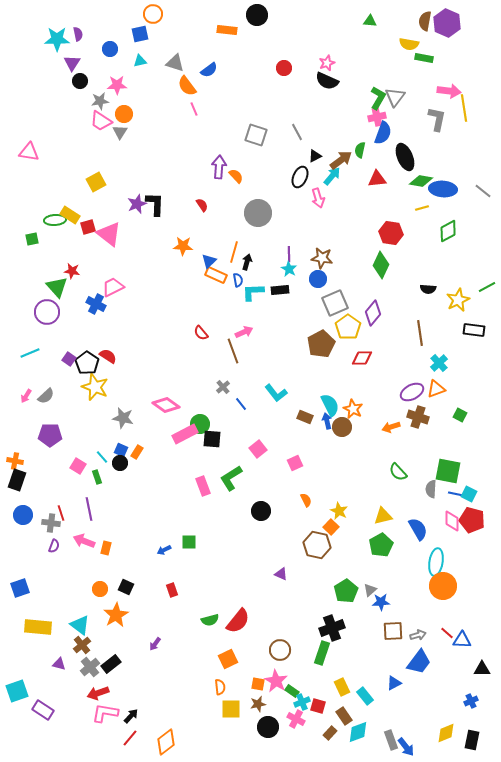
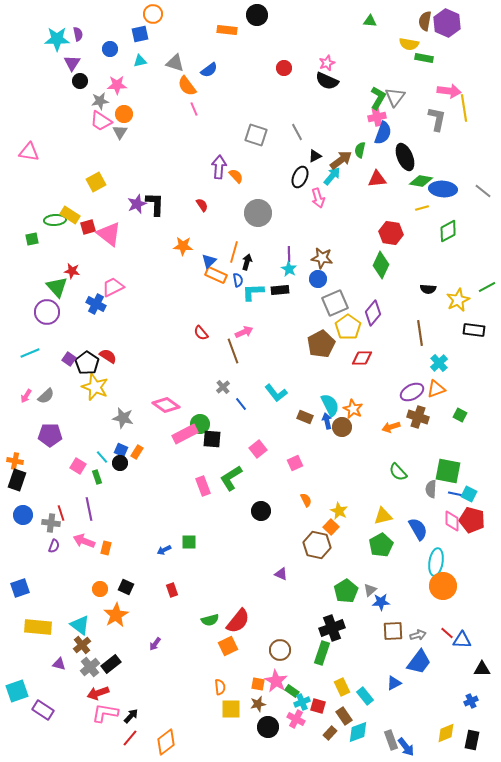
orange square at (228, 659): moved 13 px up
